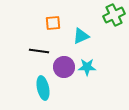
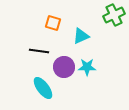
orange square: rotated 21 degrees clockwise
cyan ellipse: rotated 25 degrees counterclockwise
